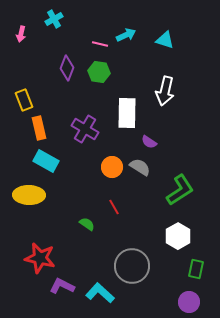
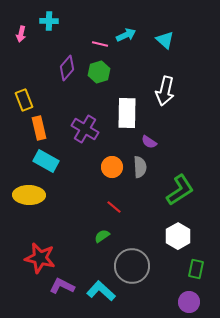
cyan cross: moved 5 px left, 2 px down; rotated 30 degrees clockwise
cyan triangle: rotated 24 degrees clockwise
purple diamond: rotated 20 degrees clockwise
green hexagon: rotated 25 degrees counterclockwise
gray semicircle: rotated 55 degrees clockwise
red line: rotated 21 degrees counterclockwise
green semicircle: moved 15 px right, 12 px down; rotated 70 degrees counterclockwise
cyan L-shape: moved 1 px right, 2 px up
